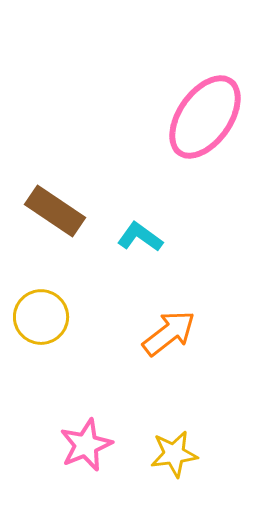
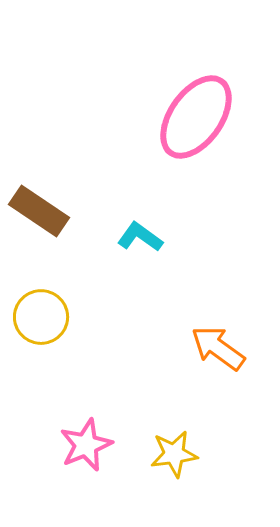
pink ellipse: moved 9 px left
brown rectangle: moved 16 px left
orange arrow: moved 49 px right, 15 px down; rotated 106 degrees counterclockwise
